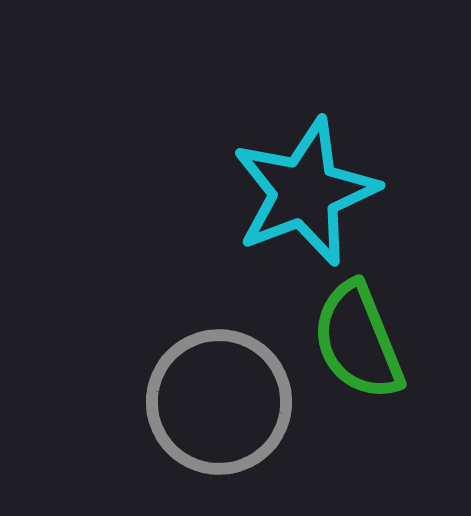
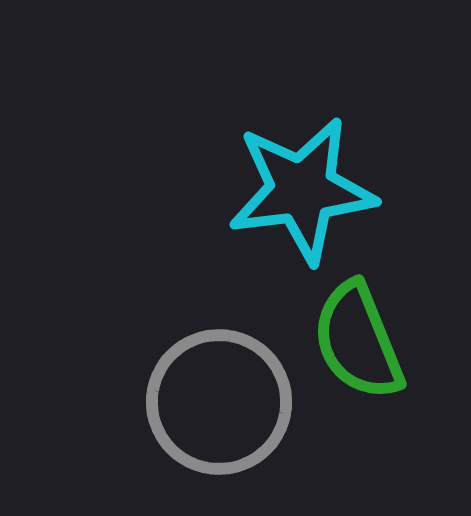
cyan star: moved 3 px left, 2 px up; rotated 14 degrees clockwise
